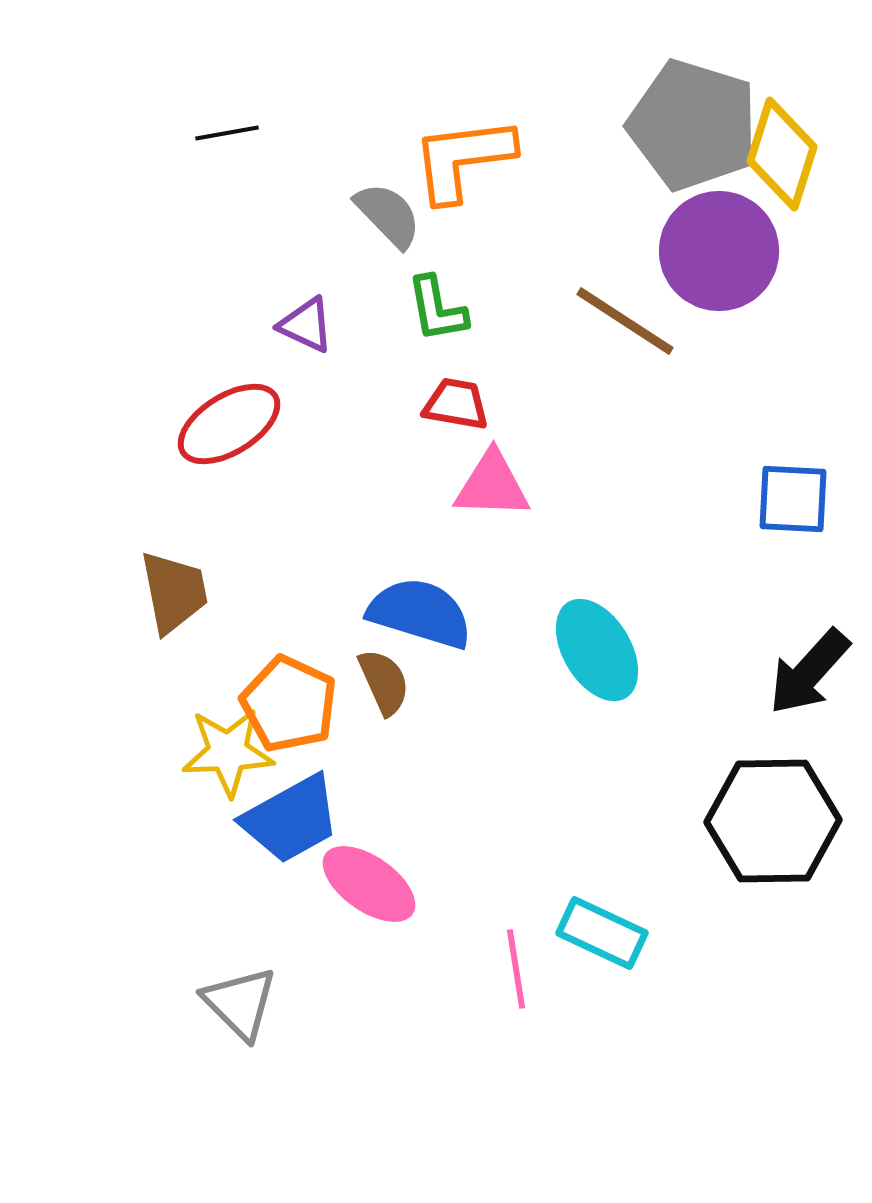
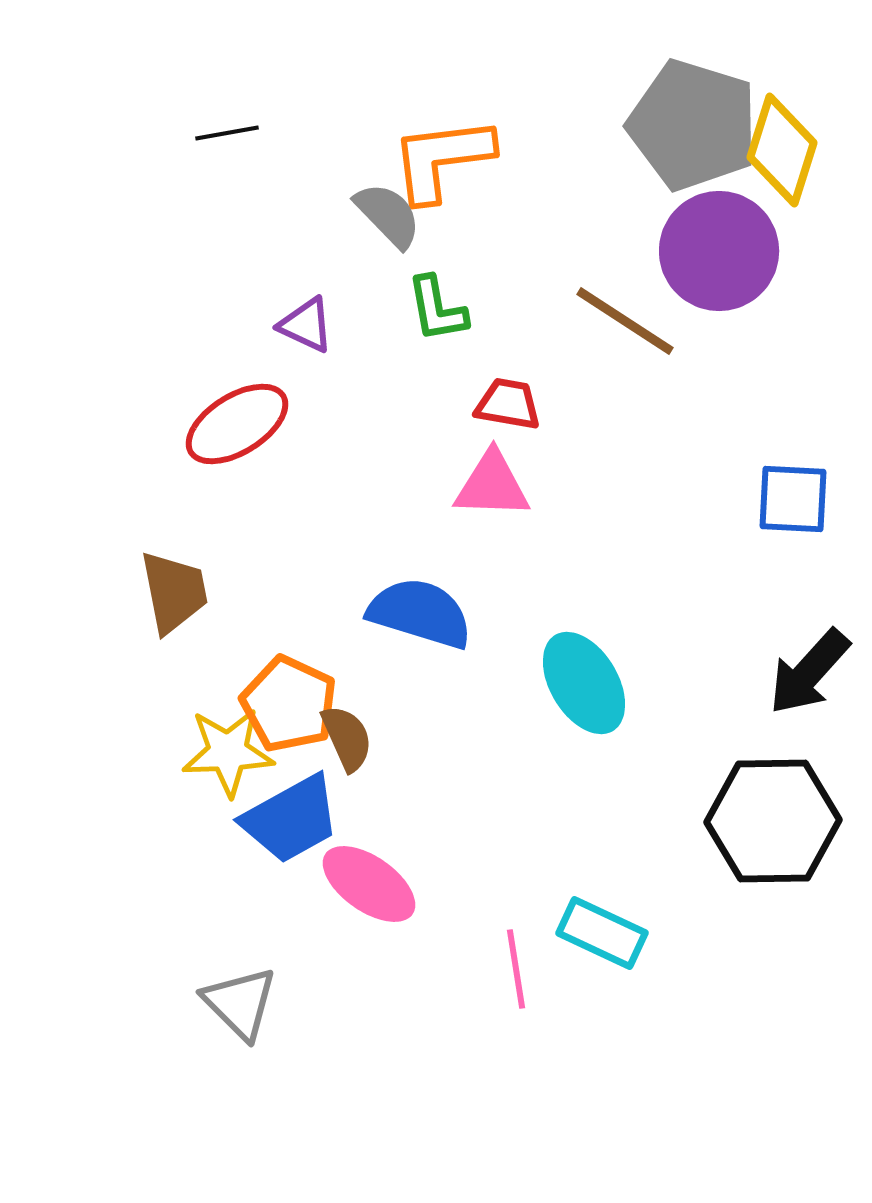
yellow diamond: moved 4 px up
orange L-shape: moved 21 px left
red trapezoid: moved 52 px right
red ellipse: moved 8 px right
cyan ellipse: moved 13 px left, 33 px down
brown semicircle: moved 37 px left, 56 px down
